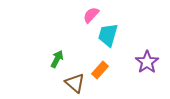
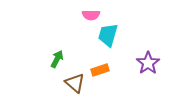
pink semicircle: rotated 132 degrees counterclockwise
purple star: moved 1 px right, 1 px down
orange rectangle: rotated 30 degrees clockwise
